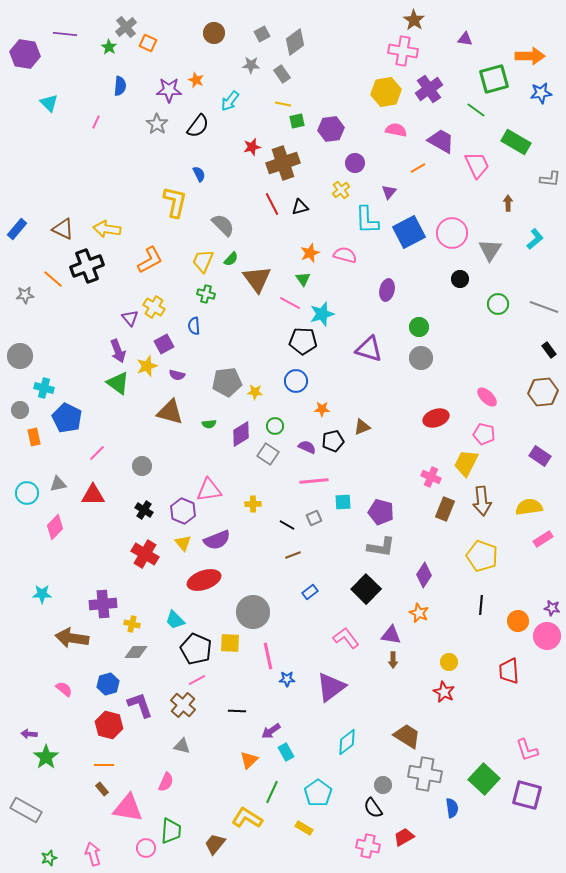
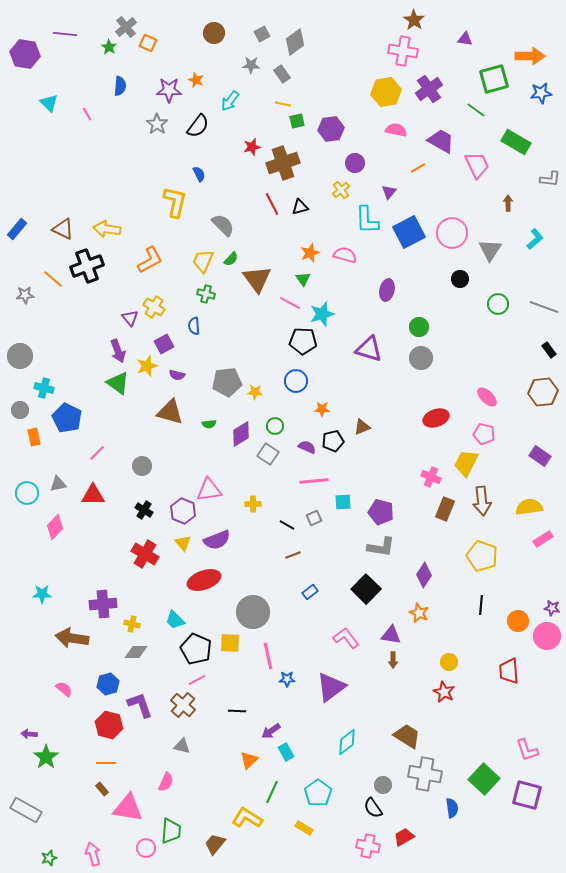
pink line at (96, 122): moved 9 px left, 8 px up; rotated 56 degrees counterclockwise
orange line at (104, 765): moved 2 px right, 2 px up
